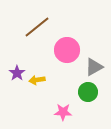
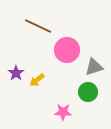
brown line: moved 1 px right, 1 px up; rotated 64 degrees clockwise
gray triangle: rotated 12 degrees clockwise
purple star: moved 1 px left
yellow arrow: rotated 28 degrees counterclockwise
